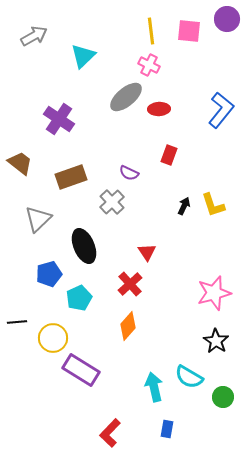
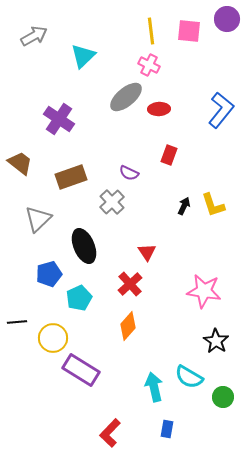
pink star: moved 10 px left, 2 px up; rotated 24 degrees clockwise
